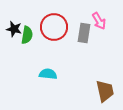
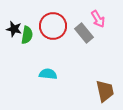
pink arrow: moved 1 px left, 2 px up
red circle: moved 1 px left, 1 px up
gray rectangle: rotated 48 degrees counterclockwise
